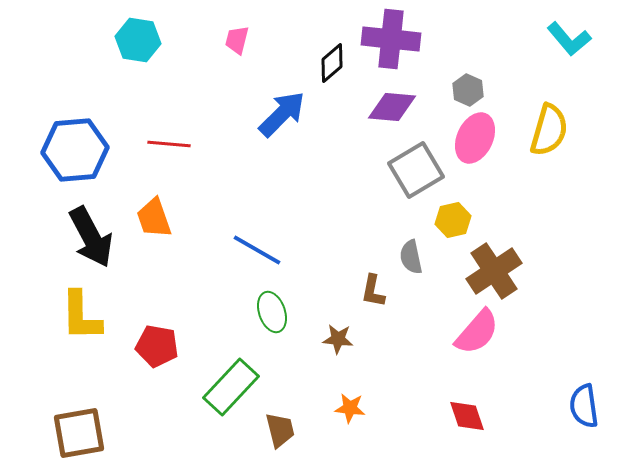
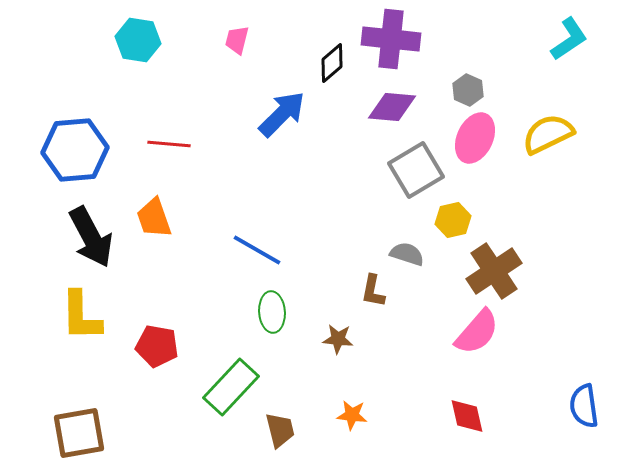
cyan L-shape: rotated 84 degrees counterclockwise
yellow semicircle: moved 1 px left, 4 px down; rotated 132 degrees counterclockwise
gray semicircle: moved 4 px left, 3 px up; rotated 120 degrees clockwise
green ellipse: rotated 15 degrees clockwise
orange star: moved 2 px right, 7 px down
red diamond: rotated 6 degrees clockwise
